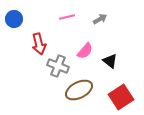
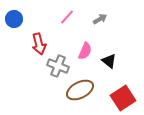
pink line: rotated 35 degrees counterclockwise
pink semicircle: rotated 18 degrees counterclockwise
black triangle: moved 1 px left
brown ellipse: moved 1 px right
red square: moved 2 px right, 1 px down
